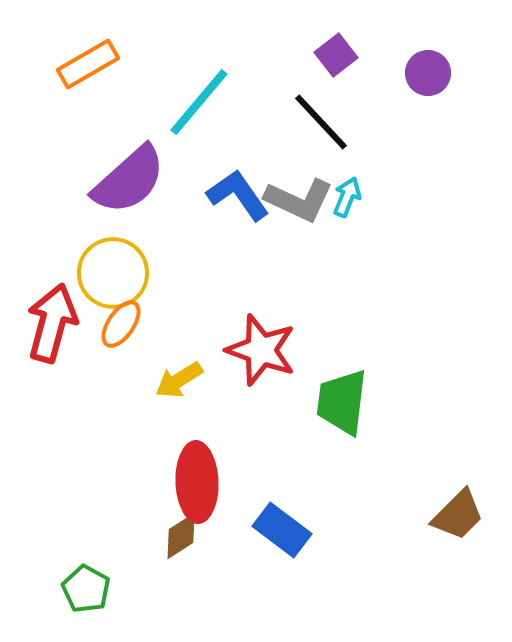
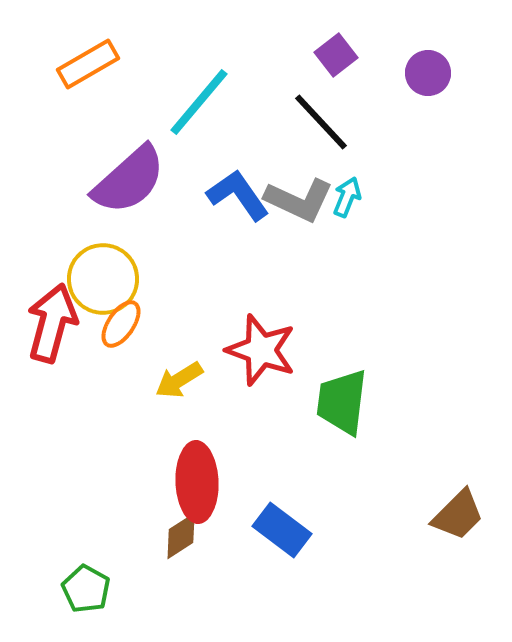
yellow circle: moved 10 px left, 6 px down
